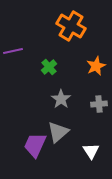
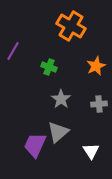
purple line: rotated 48 degrees counterclockwise
green cross: rotated 28 degrees counterclockwise
